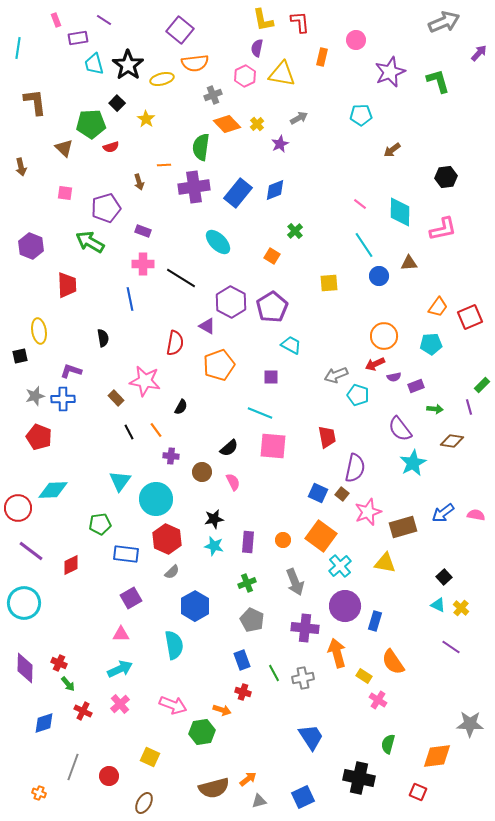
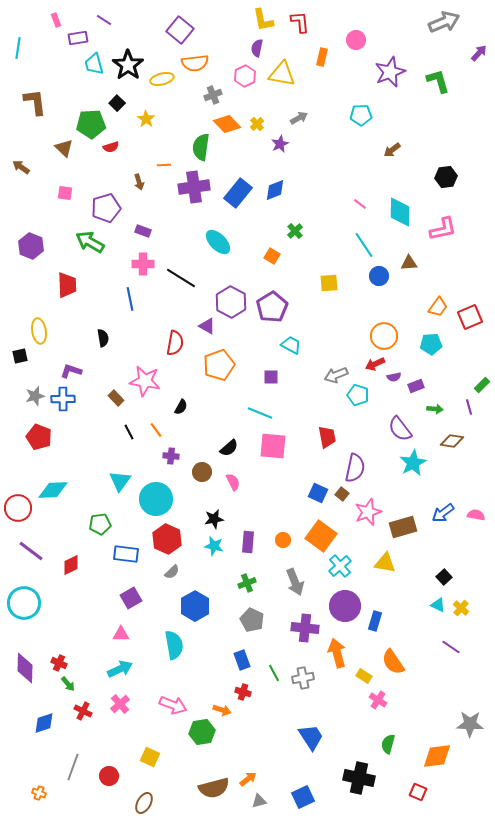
brown arrow at (21, 167): rotated 138 degrees clockwise
